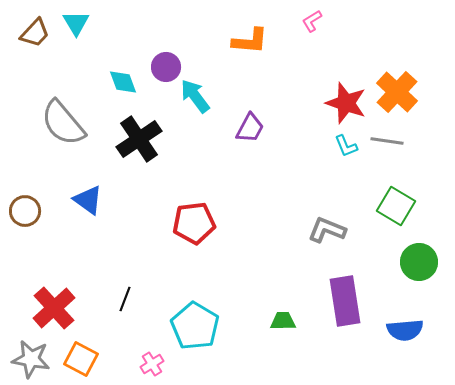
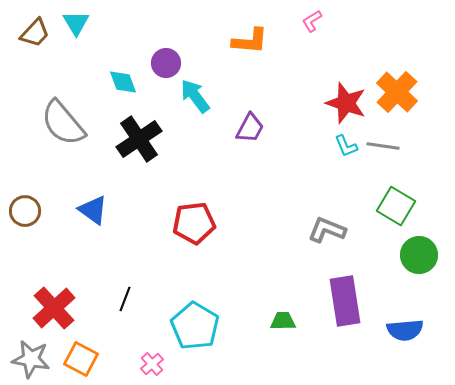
purple circle: moved 4 px up
gray line: moved 4 px left, 5 px down
blue triangle: moved 5 px right, 10 px down
green circle: moved 7 px up
pink cross: rotated 10 degrees counterclockwise
